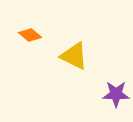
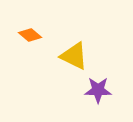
purple star: moved 18 px left, 4 px up
